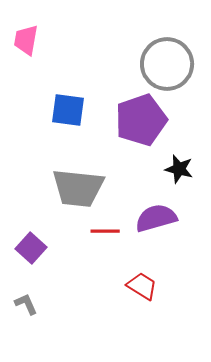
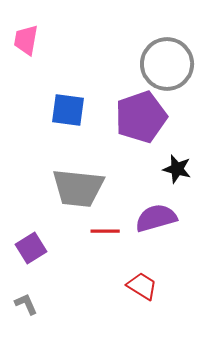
purple pentagon: moved 3 px up
black star: moved 2 px left
purple square: rotated 16 degrees clockwise
